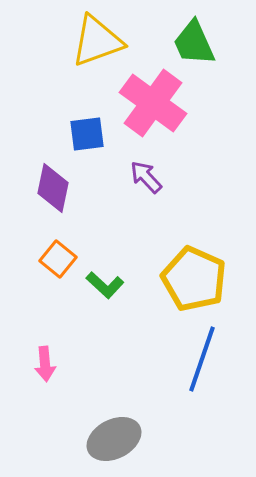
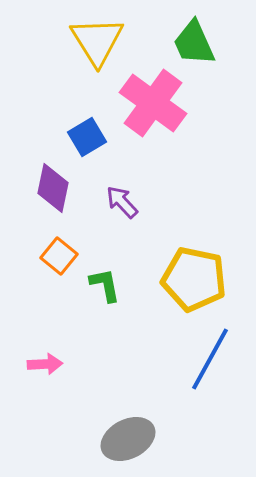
yellow triangle: rotated 42 degrees counterclockwise
blue square: moved 3 px down; rotated 24 degrees counterclockwise
purple arrow: moved 24 px left, 25 px down
orange square: moved 1 px right, 3 px up
yellow pentagon: rotated 12 degrees counterclockwise
green L-shape: rotated 144 degrees counterclockwise
blue line: moved 8 px right; rotated 10 degrees clockwise
pink arrow: rotated 88 degrees counterclockwise
gray ellipse: moved 14 px right
